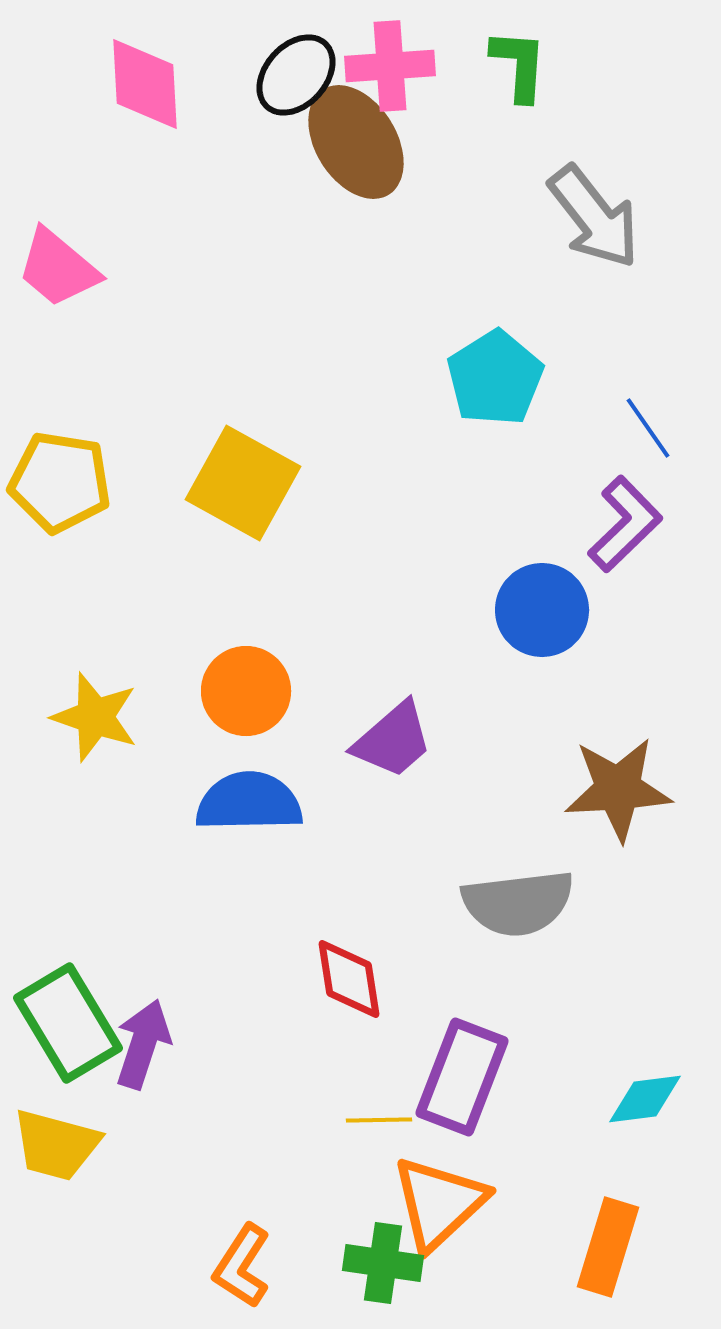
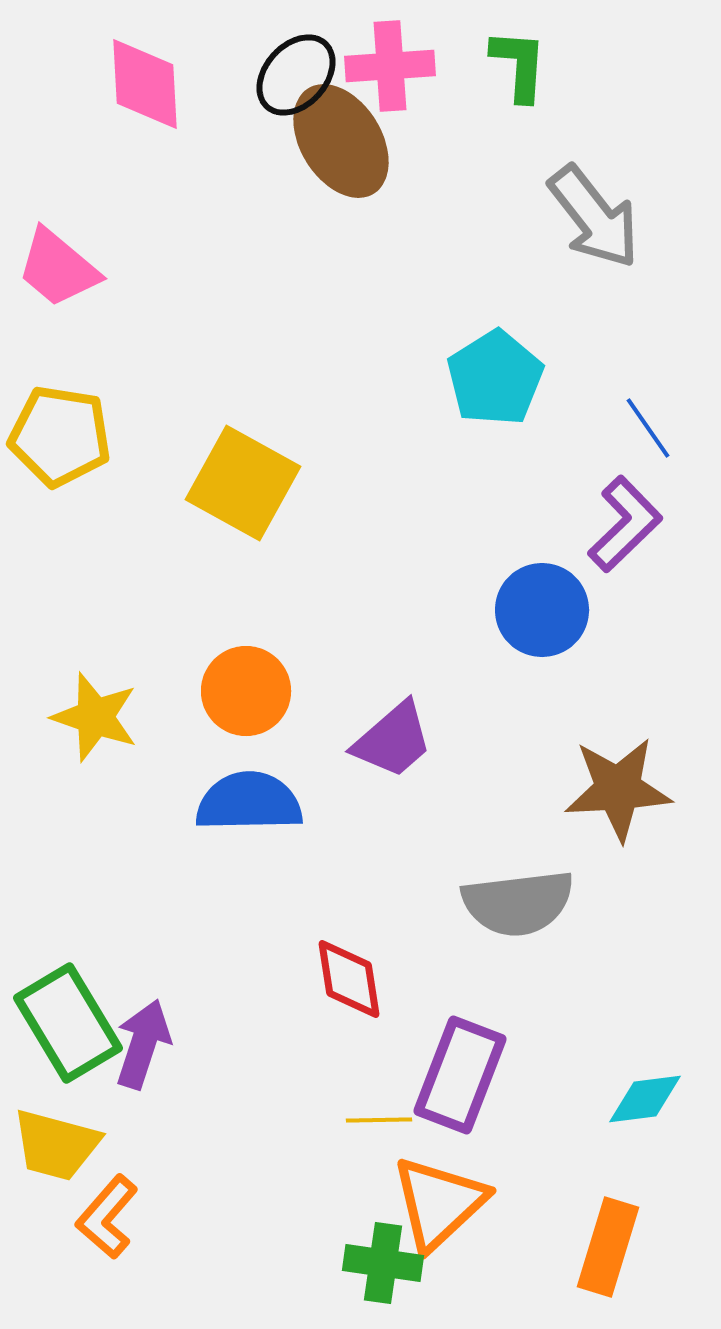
brown ellipse: moved 15 px left, 1 px up
yellow pentagon: moved 46 px up
purple rectangle: moved 2 px left, 2 px up
orange L-shape: moved 135 px left, 49 px up; rotated 8 degrees clockwise
